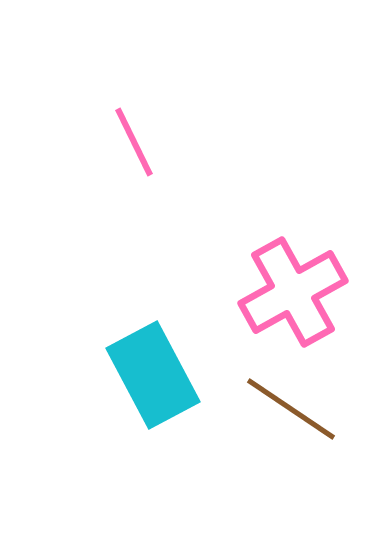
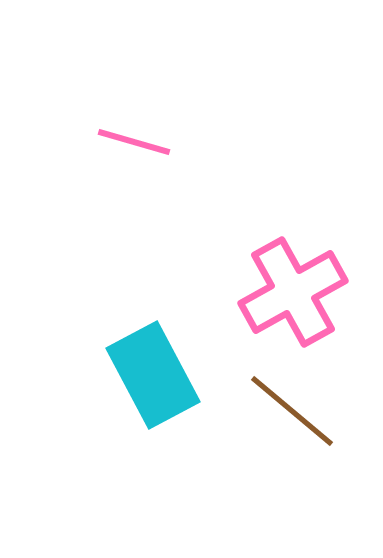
pink line: rotated 48 degrees counterclockwise
brown line: moved 1 px right, 2 px down; rotated 6 degrees clockwise
